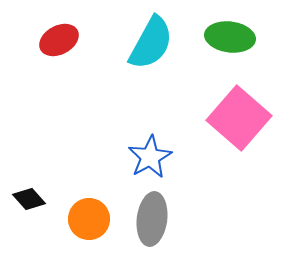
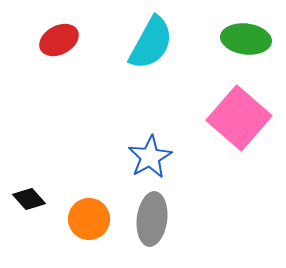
green ellipse: moved 16 px right, 2 px down
